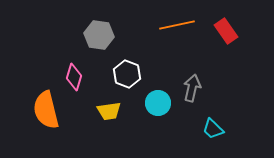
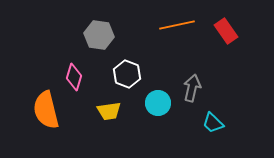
cyan trapezoid: moved 6 px up
